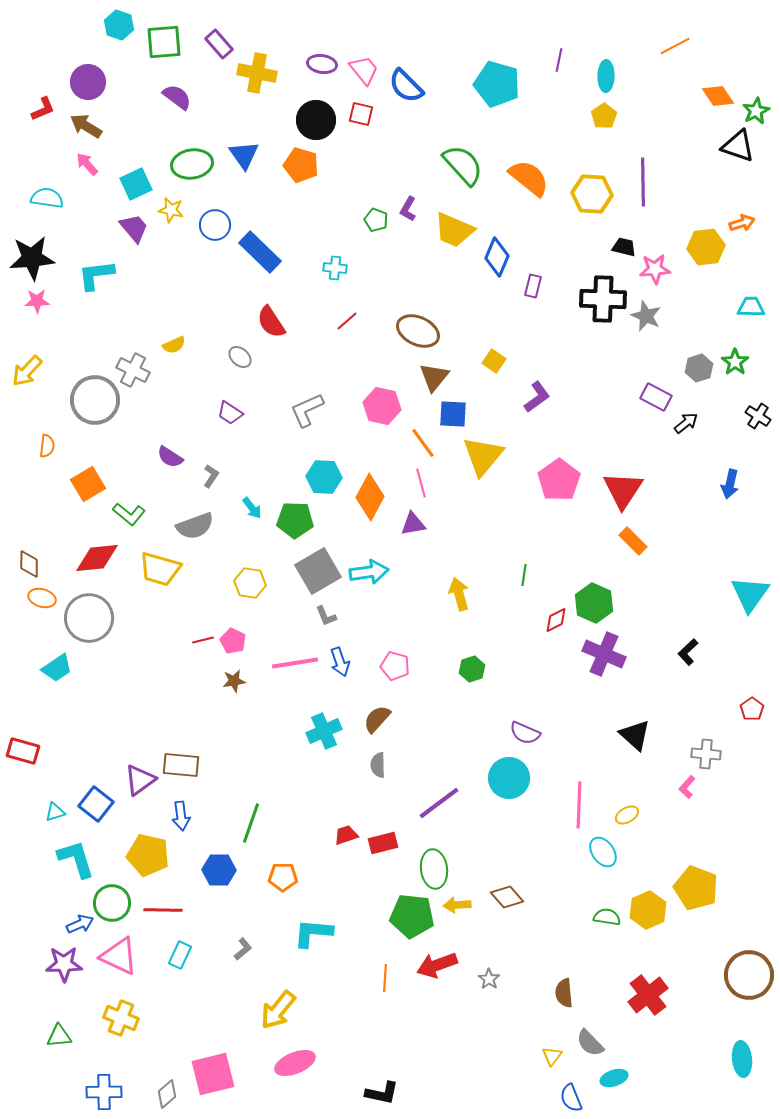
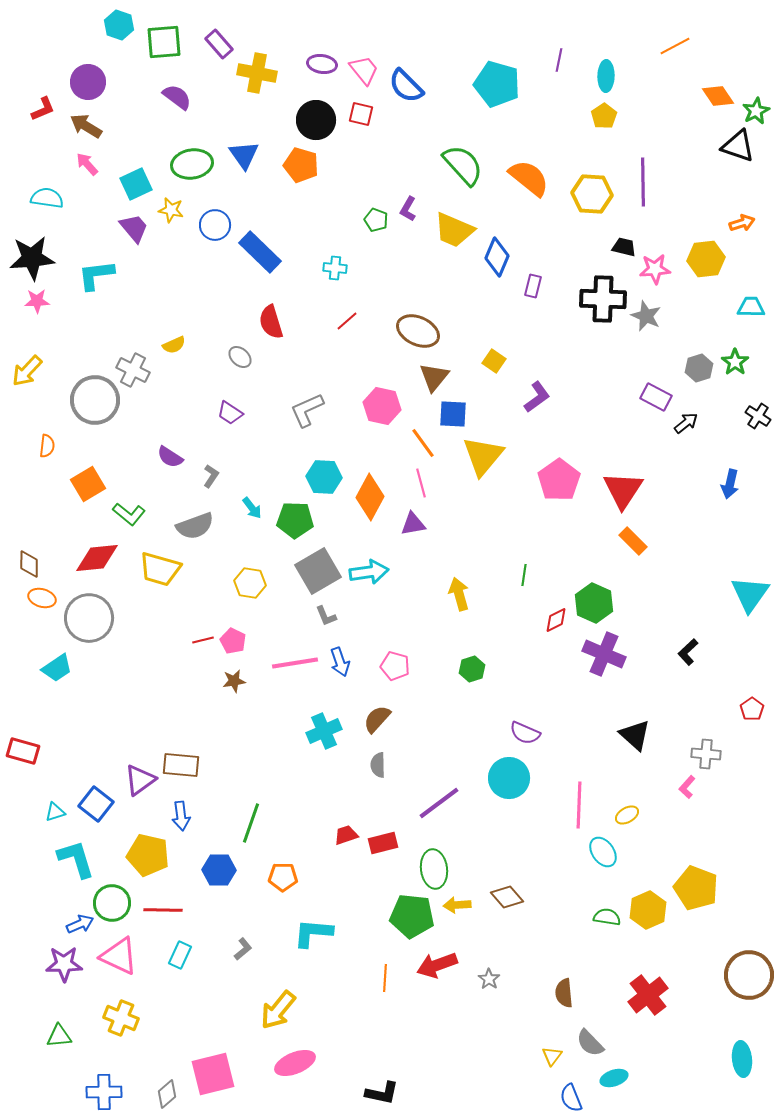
yellow hexagon at (706, 247): moved 12 px down
red semicircle at (271, 322): rotated 16 degrees clockwise
